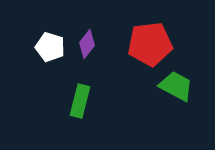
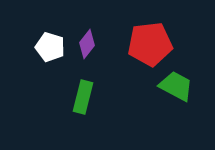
green rectangle: moved 3 px right, 4 px up
